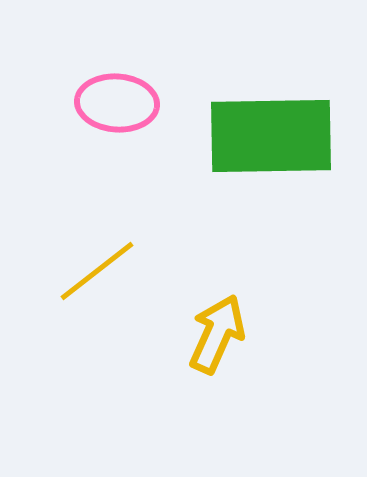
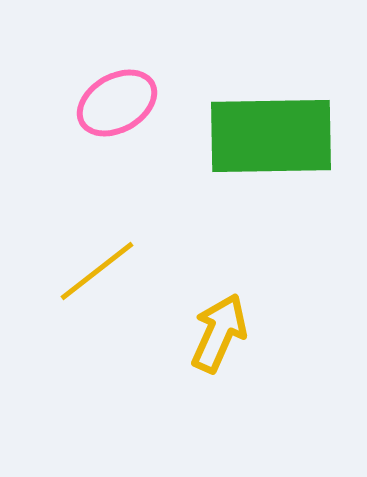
pink ellipse: rotated 34 degrees counterclockwise
yellow arrow: moved 2 px right, 1 px up
